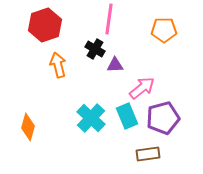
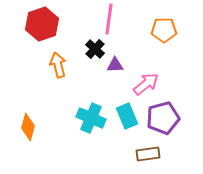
red hexagon: moved 3 px left, 1 px up
black cross: rotated 12 degrees clockwise
pink arrow: moved 4 px right, 4 px up
cyan cross: rotated 20 degrees counterclockwise
